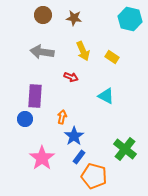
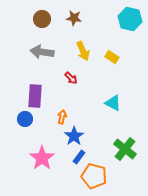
brown circle: moved 1 px left, 4 px down
red arrow: moved 1 px down; rotated 24 degrees clockwise
cyan triangle: moved 7 px right, 7 px down
